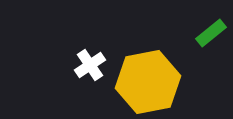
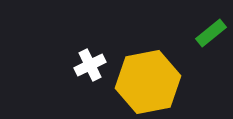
white cross: rotated 8 degrees clockwise
